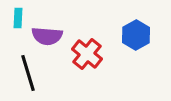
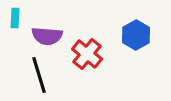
cyan rectangle: moved 3 px left
black line: moved 11 px right, 2 px down
